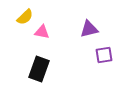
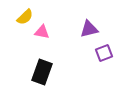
purple square: moved 2 px up; rotated 12 degrees counterclockwise
black rectangle: moved 3 px right, 3 px down
